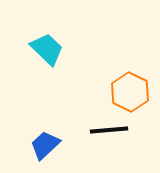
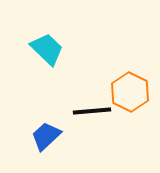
black line: moved 17 px left, 19 px up
blue trapezoid: moved 1 px right, 9 px up
